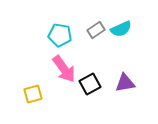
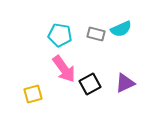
gray rectangle: moved 4 px down; rotated 48 degrees clockwise
purple triangle: rotated 15 degrees counterclockwise
